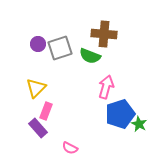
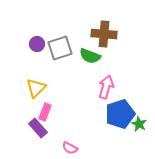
purple circle: moved 1 px left
pink rectangle: moved 1 px left, 1 px down
